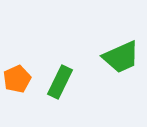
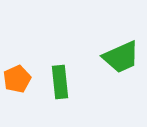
green rectangle: rotated 32 degrees counterclockwise
